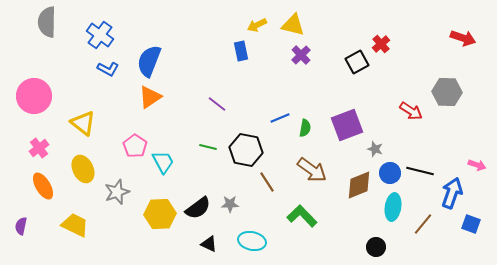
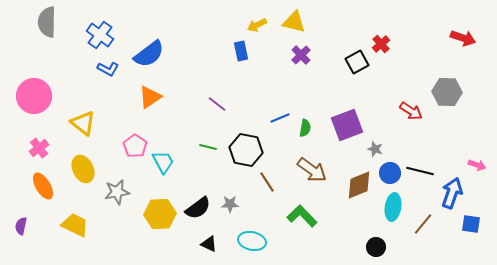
yellow triangle at (293, 25): moved 1 px right, 3 px up
blue semicircle at (149, 61): moved 7 px up; rotated 148 degrees counterclockwise
gray star at (117, 192): rotated 10 degrees clockwise
blue square at (471, 224): rotated 12 degrees counterclockwise
